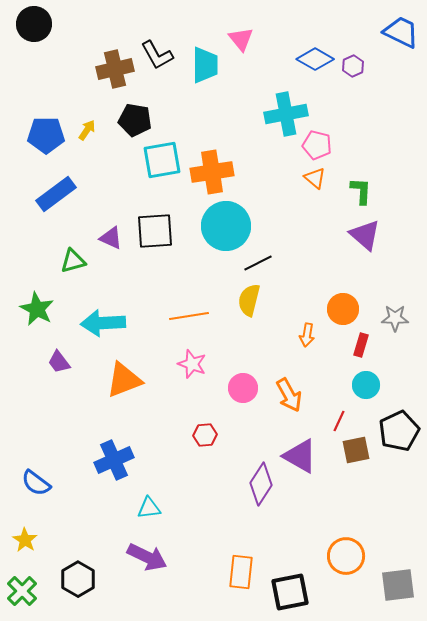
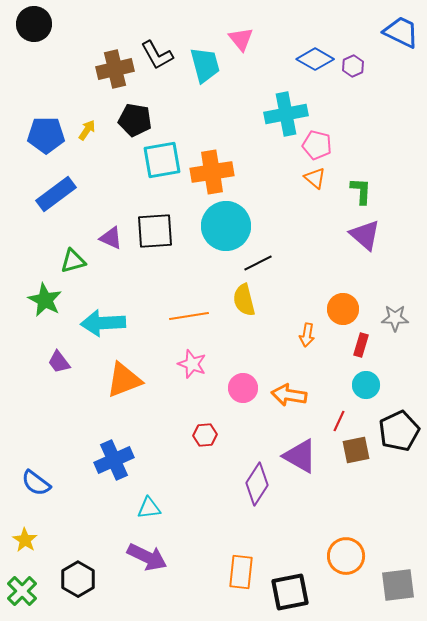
cyan trapezoid at (205, 65): rotated 15 degrees counterclockwise
yellow semicircle at (249, 300): moved 5 px left; rotated 28 degrees counterclockwise
green star at (37, 309): moved 8 px right, 9 px up
orange arrow at (289, 395): rotated 128 degrees clockwise
purple diamond at (261, 484): moved 4 px left
